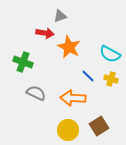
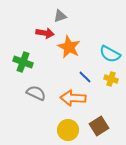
blue line: moved 3 px left, 1 px down
